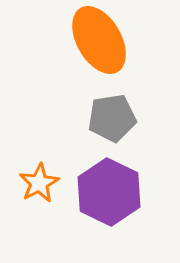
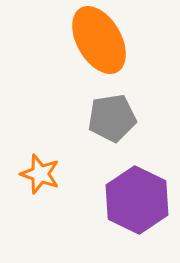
orange star: moved 1 px right, 9 px up; rotated 24 degrees counterclockwise
purple hexagon: moved 28 px right, 8 px down
